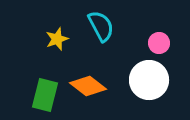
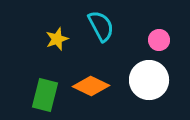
pink circle: moved 3 px up
orange diamond: moved 3 px right; rotated 12 degrees counterclockwise
